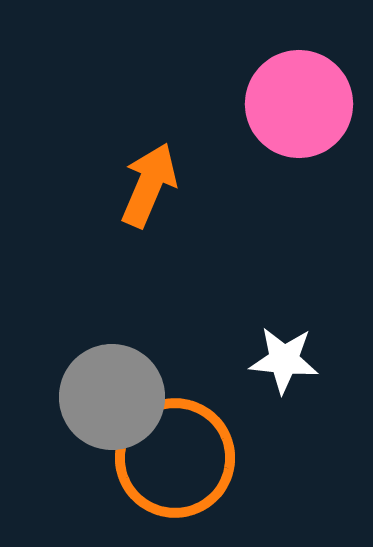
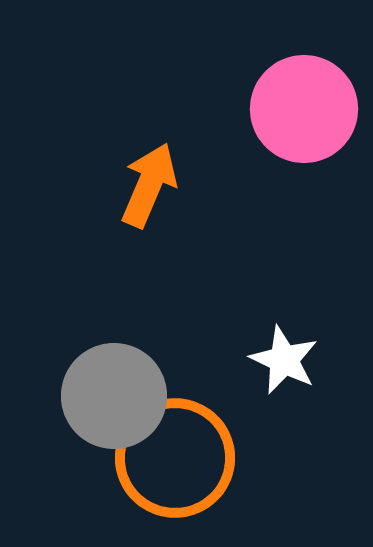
pink circle: moved 5 px right, 5 px down
white star: rotated 20 degrees clockwise
gray circle: moved 2 px right, 1 px up
